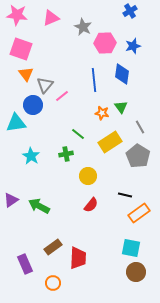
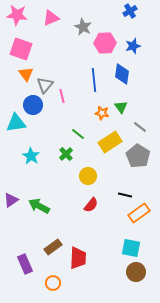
pink line: rotated 64 degrees counterclockwise
gray line: rotated 24 degrees counterclockwise
green cross: rotated 32 degrees counterclockwise
